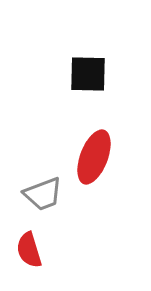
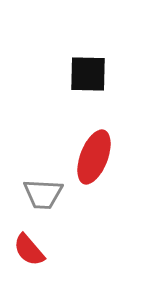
gray trapezoid: rotated 24 degrees clockwise
red semicircle: rotated 24 degrees counterclockwise
